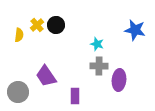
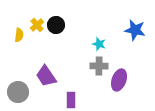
cyan star: moved 2 px right
purple ellipse: rotated 15 degrees clockwise
purple rectangle: moved 4 px left, 4 px down
